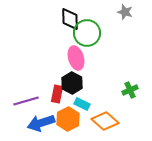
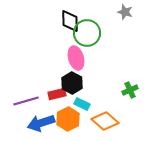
black diamond: moved 2 px down
red rectangle: rotated 66 degrees clockwise
